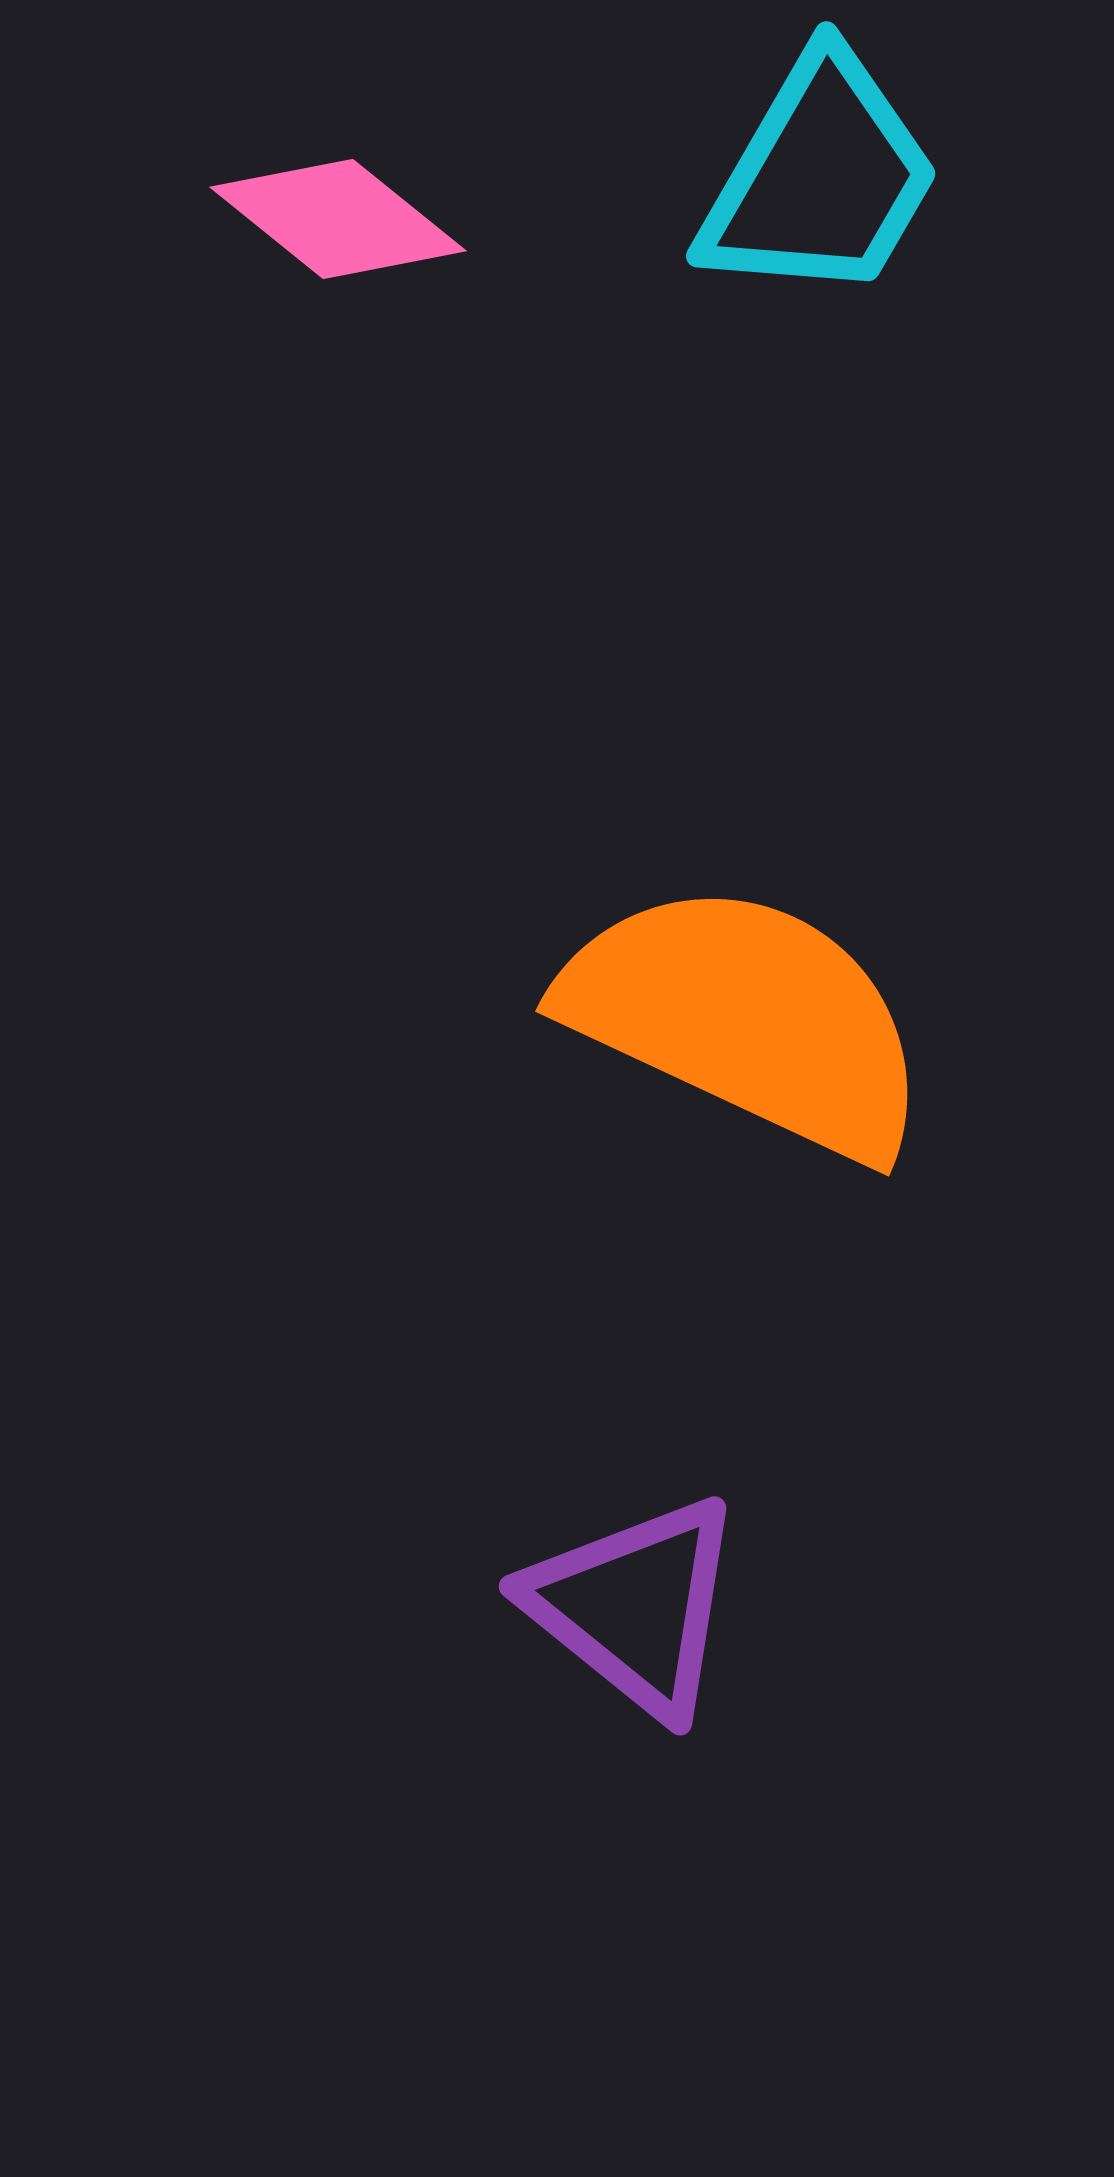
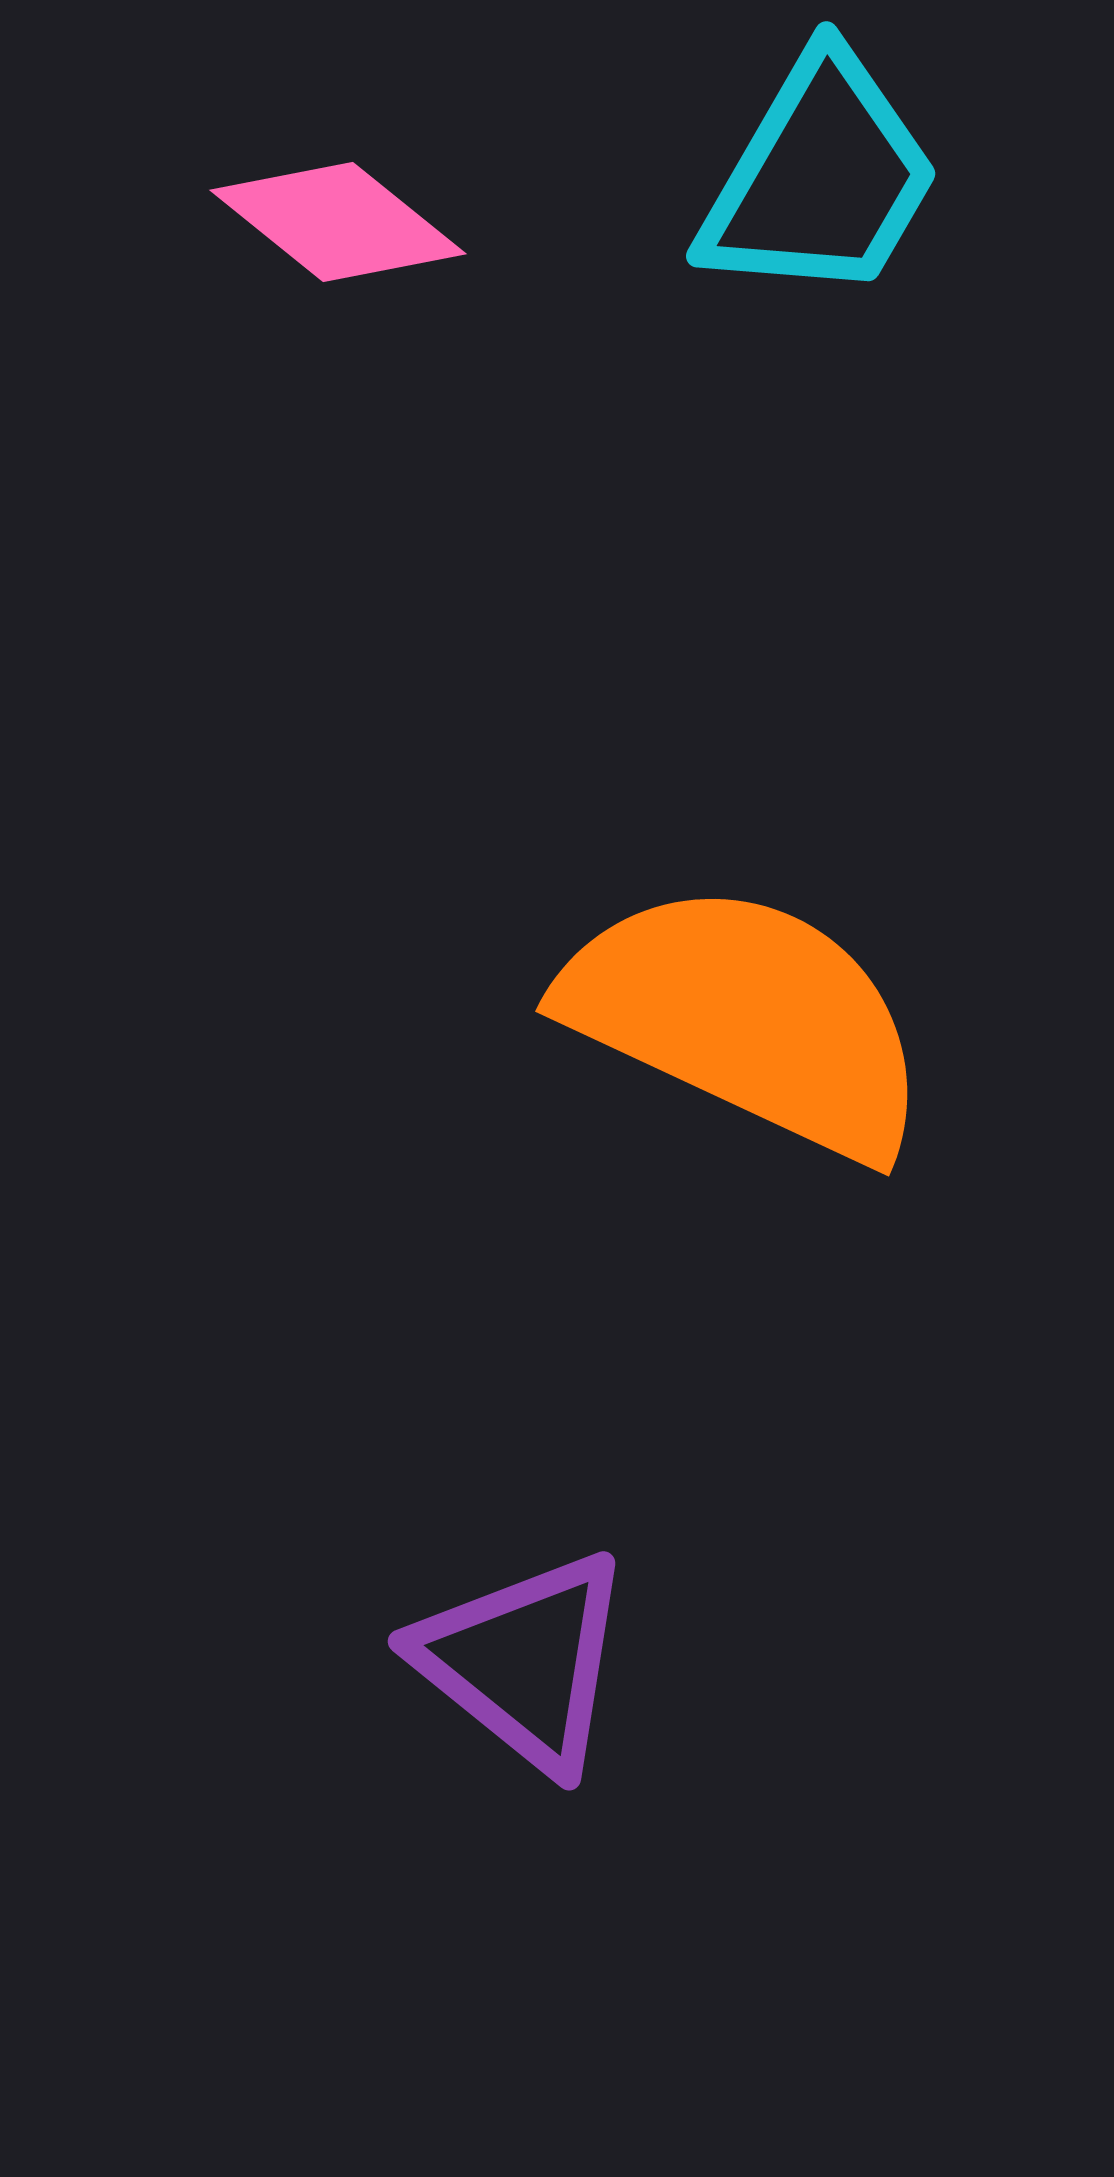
pink diamond: moved 3 px down
purple triangle: moved 111 px left, 55 px down
